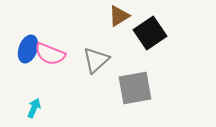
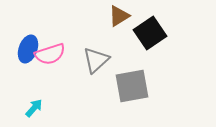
pink semicircle: rotated 40 degrees counterclockwise
gray square: moved 3 px left, 2 px up
cyan arrow: rotated 18 degrees clockwise
